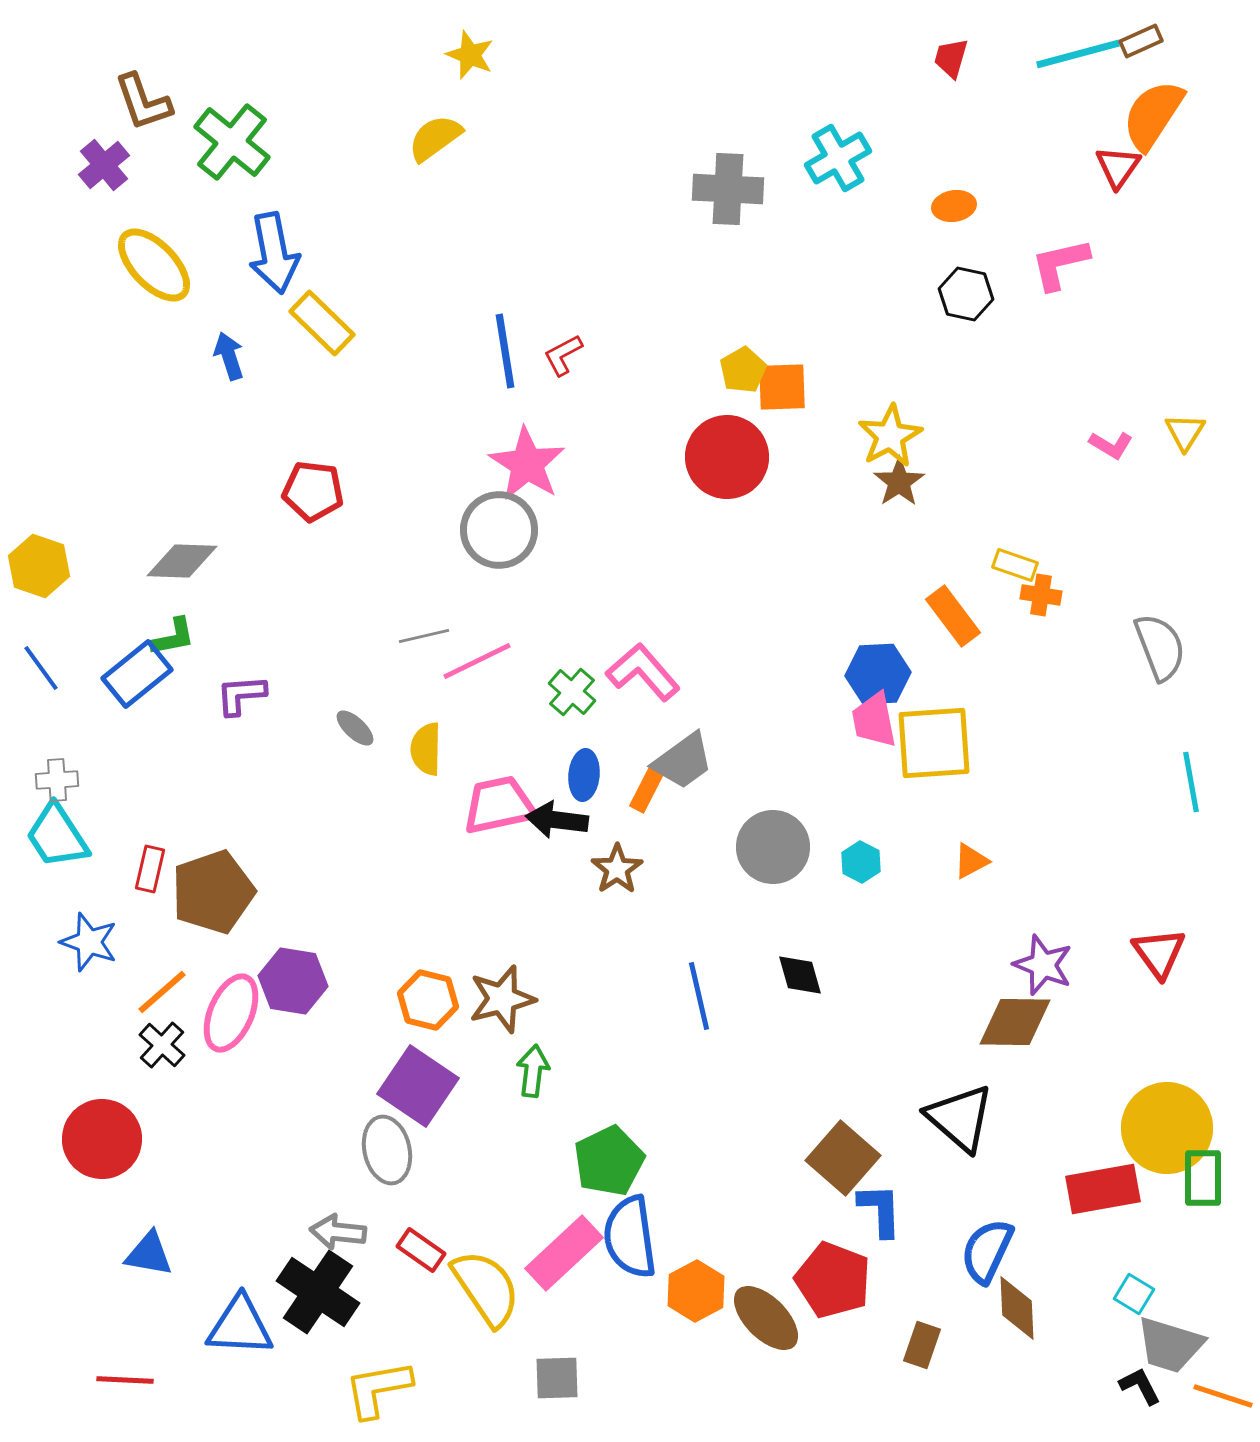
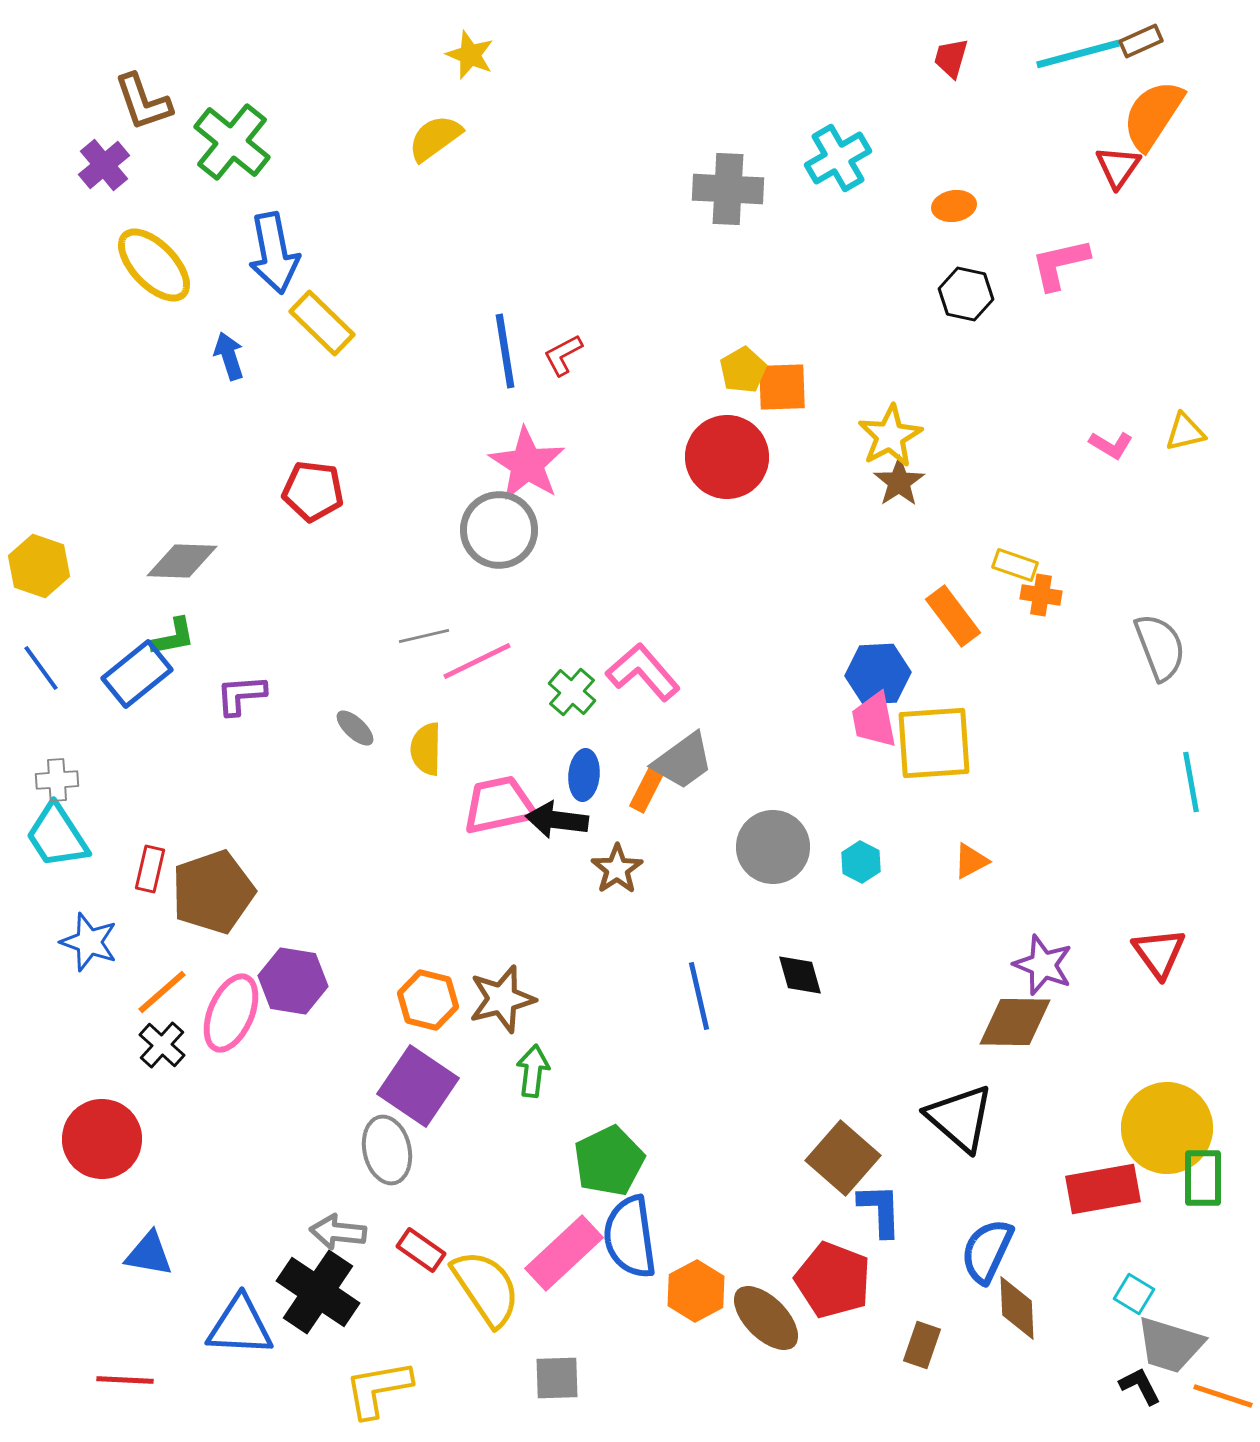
yellow triangle at (1185, 432): rotated 45 degrees clockwise
